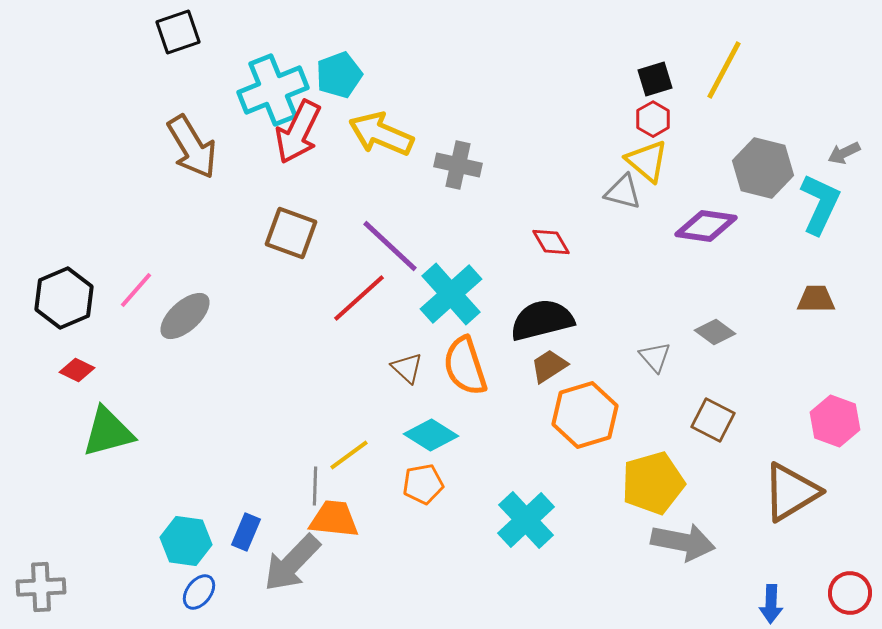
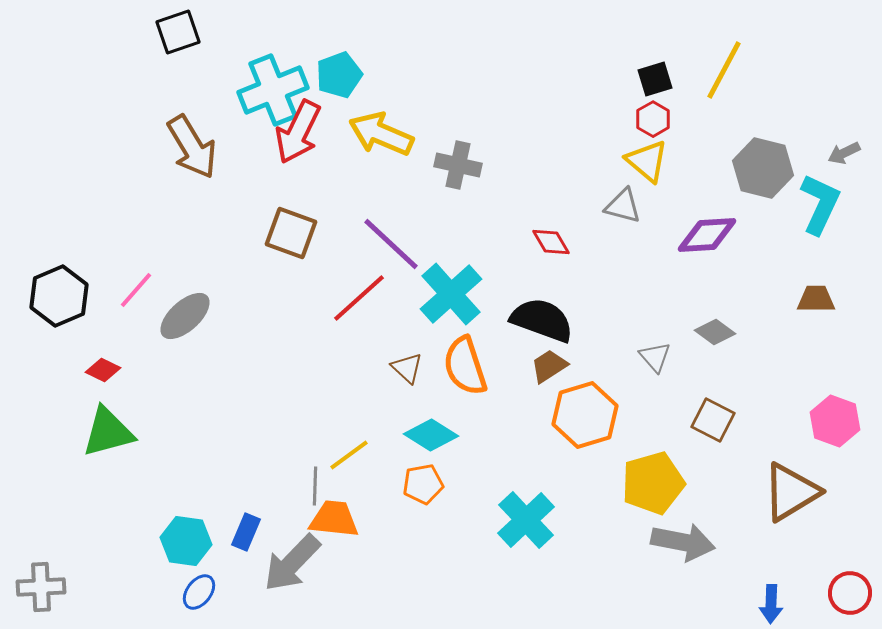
gray triangle at (623, 192): moved 14 px down
purple diamond at (706, 226): moved 1 px right, 9 px down; rotated 12 degrees counterclockwise
purple line at (390, 246): moved 1 px right, 2 px up
black hexagon at (64, 298): moved 5 px left, 2 px up
black semicircle at (542, 320): rotated 34 degrees clockwise
red diamond at (77, 370): moved 26 px right
